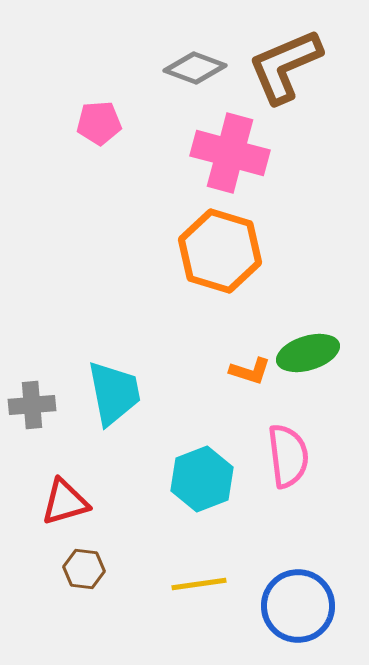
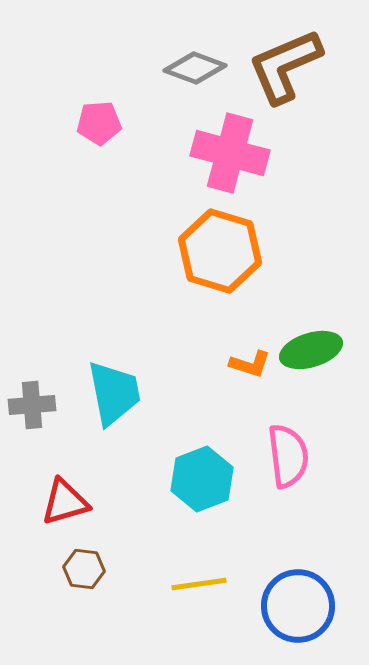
green ellipse: moved 3 px right, 3 px up
orange L-shape: moved 7 px up
